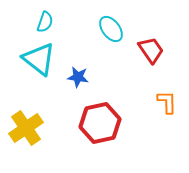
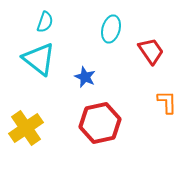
cyan ellipse: rotated 52 degrees clockwise
red trapezoid: moved 1 px down
blue star: moved 7 px right; rotated 15 degrees clockwise
